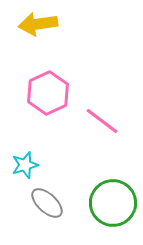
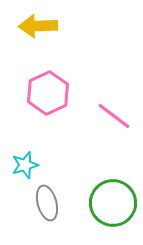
yellow arrow: moved 2 px down; rotated 6 degrees clockwise
pink line: moved 12 px right, 5 px up
gray ellipse: rotated 32 degrees clockwise
